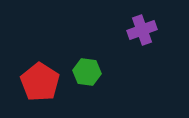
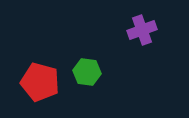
red pentagon: rotated 18 degrees counterclockwise
